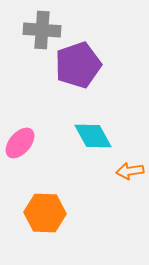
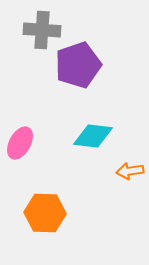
cyan diamond: rotated 54 degrees counterclockwise
pink ellipse: rotated 12 degrees counterclockwise
